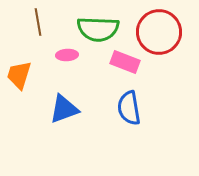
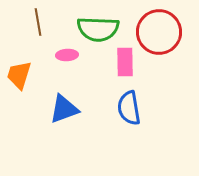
pink rectangle: rotated 68 degrees clockwise
